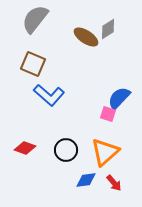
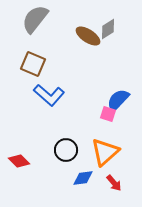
brown ellipse: moved 2 px right, 1 px up
blue semicircle: moved 1 px left, 2 px down
red diamond: moved 6 px left, 13 px down; rotated 25 degrees clockwise
blue diamond: moved 3 px left, 2 px up
